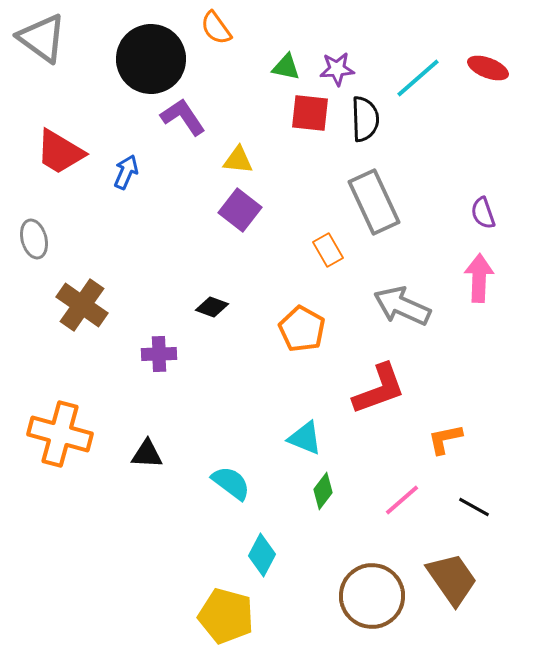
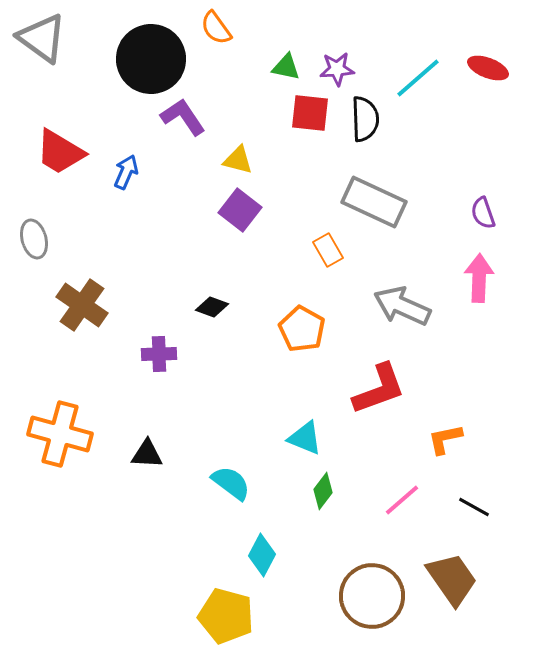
yellow triangle: rotated 8 degrees clockwise
gray rectangle: rotated 40 degrees counterclockwise
